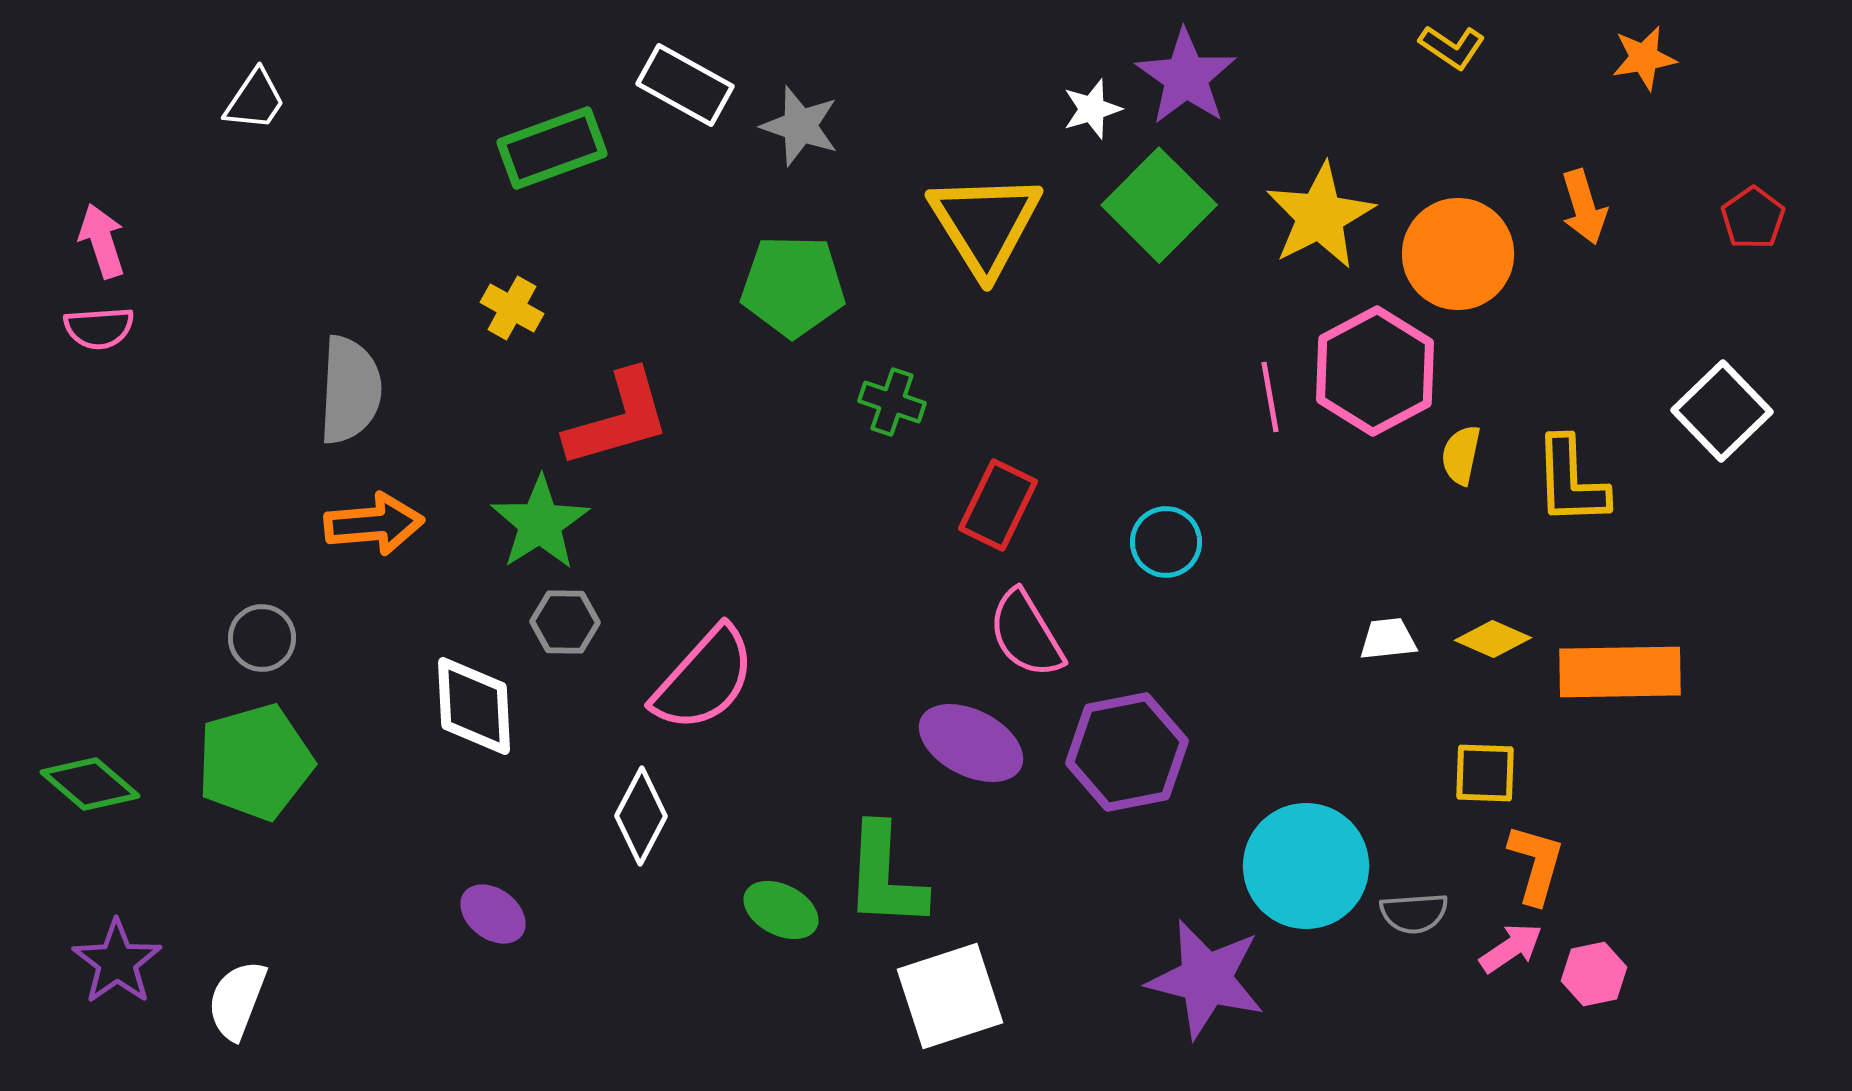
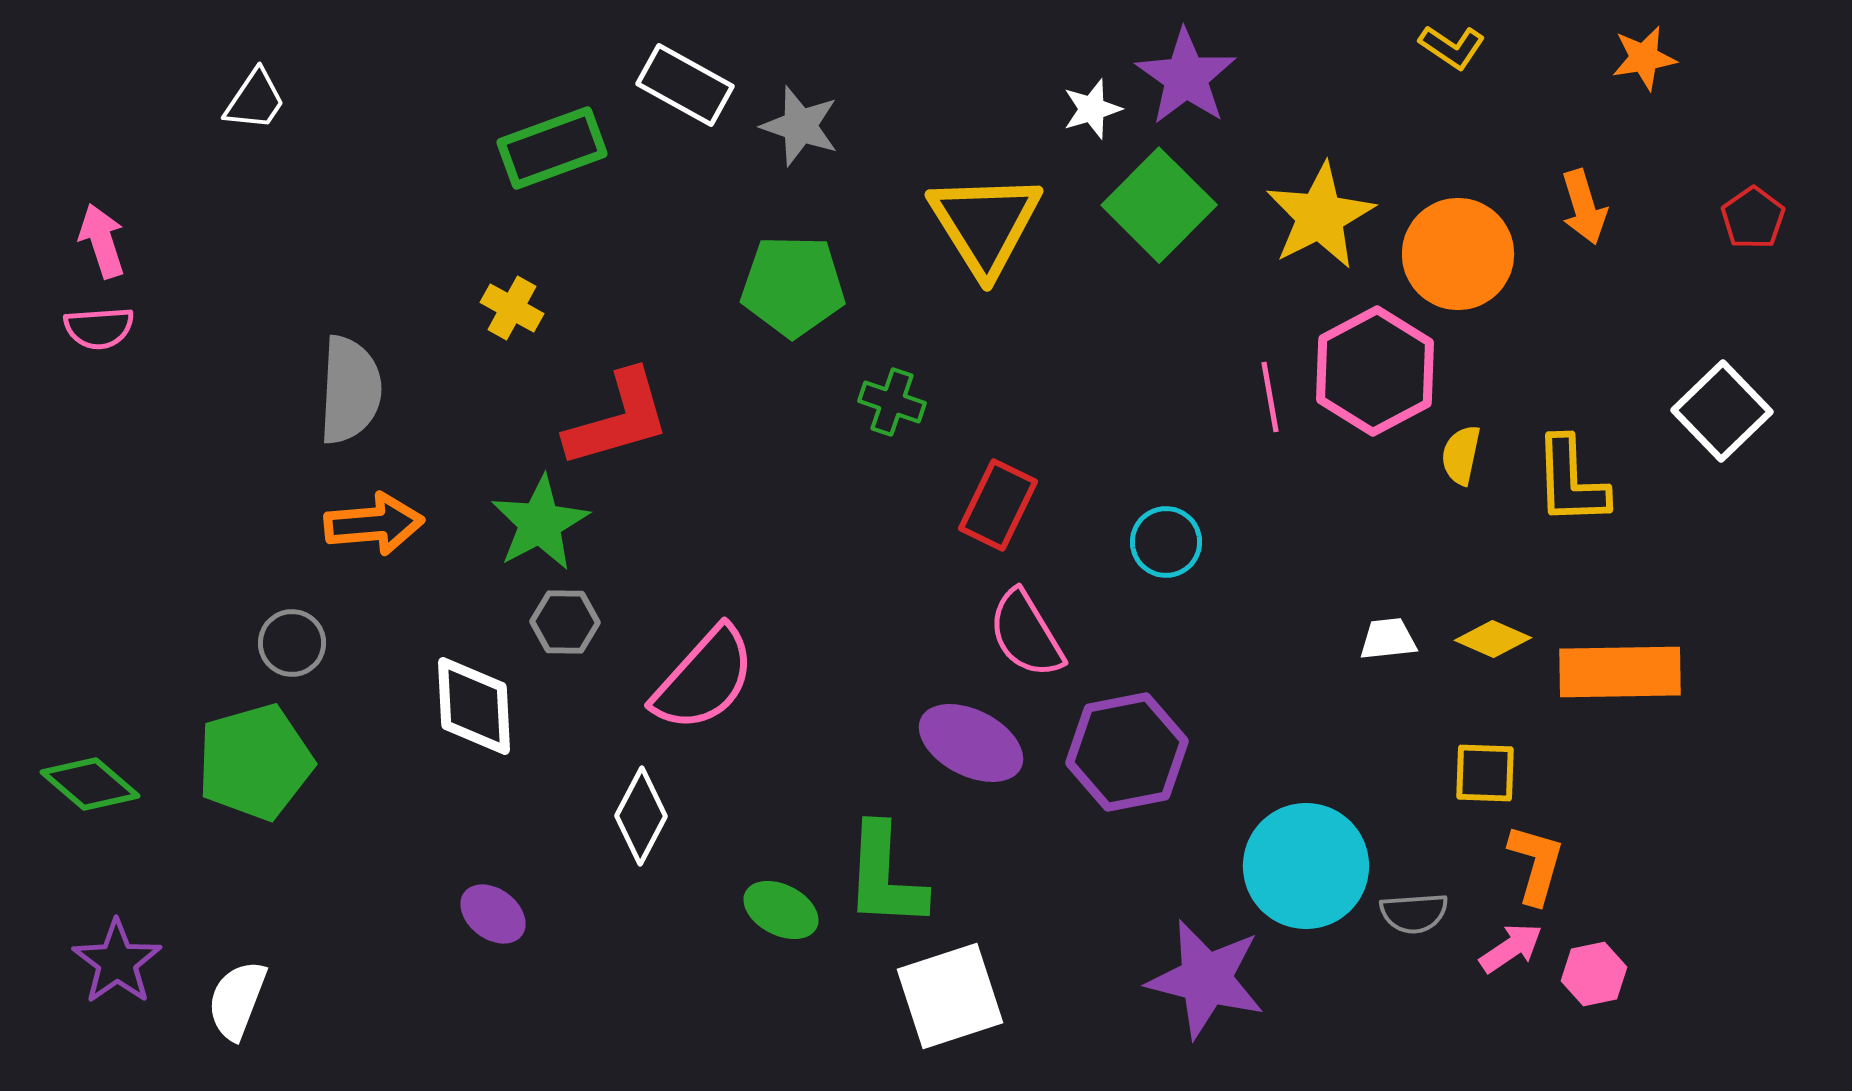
green star at (540, 523): rotated 4 degrees clockwise
gray circle at (262, 638): moved 30 px right, 5 px down
